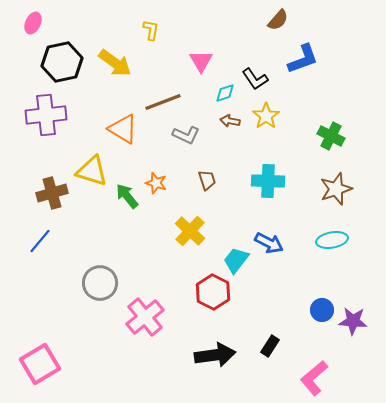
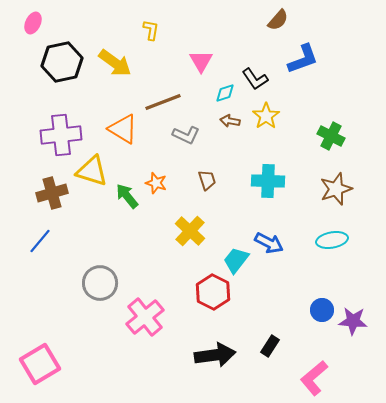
purple cross: moved 15 px right, 20 px down
